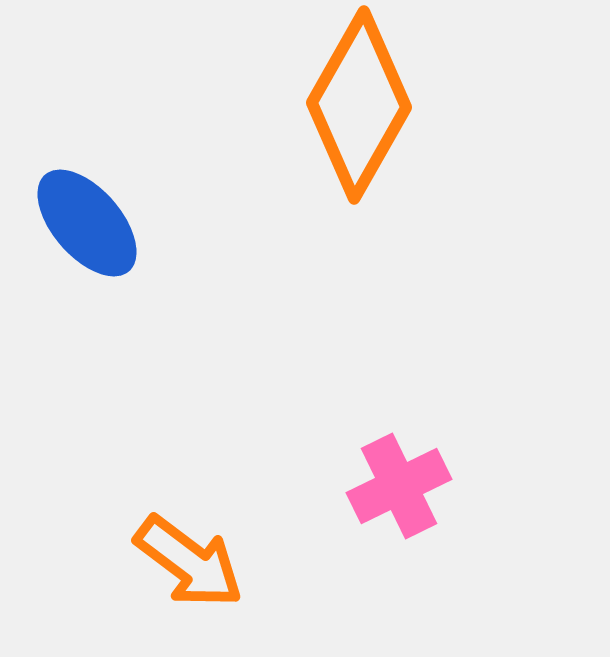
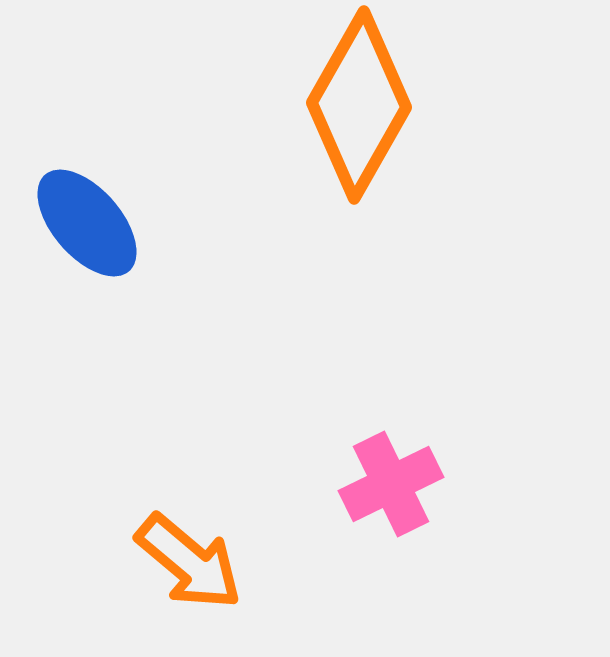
pink cross: moved 8 px left, 2 px up
orange arrow: rotated 3 degrees clockwise
